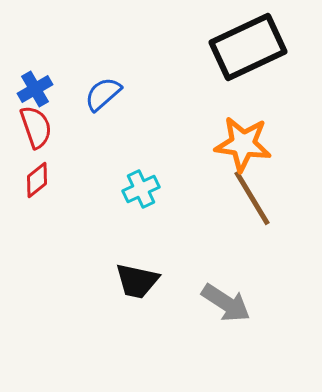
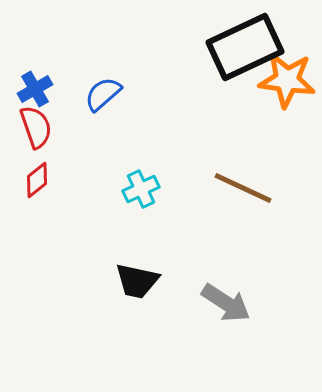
black rectangle: moved 3 px left
orange star: moved 44 px right, 64 px up
brown line: moved 9 px left, 10 px up; rotated 34 degrees counterclockwise
